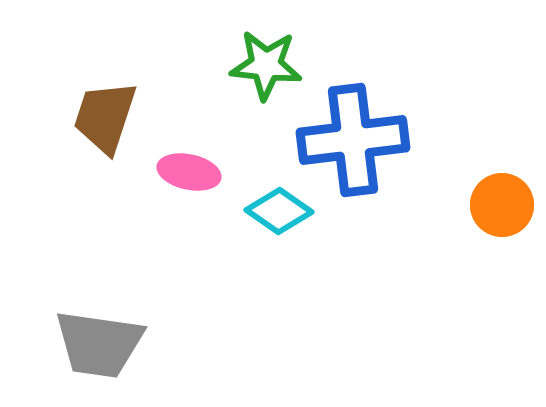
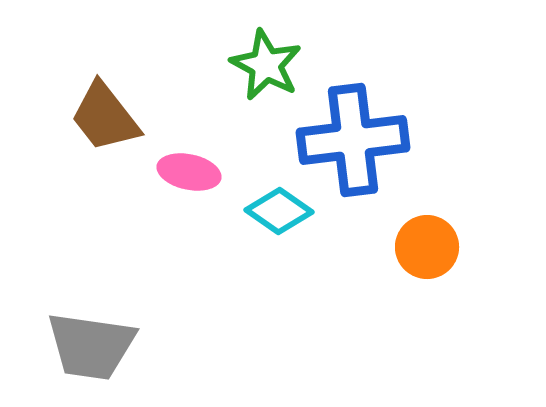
green star: rotated 22 degrees clockwise
brown trapezoid: rotated 56 degrees counterclockwise
orange circle: moved 75 px left, 42 px down
gray trapezoid: moved 8 px left, 2 px down
